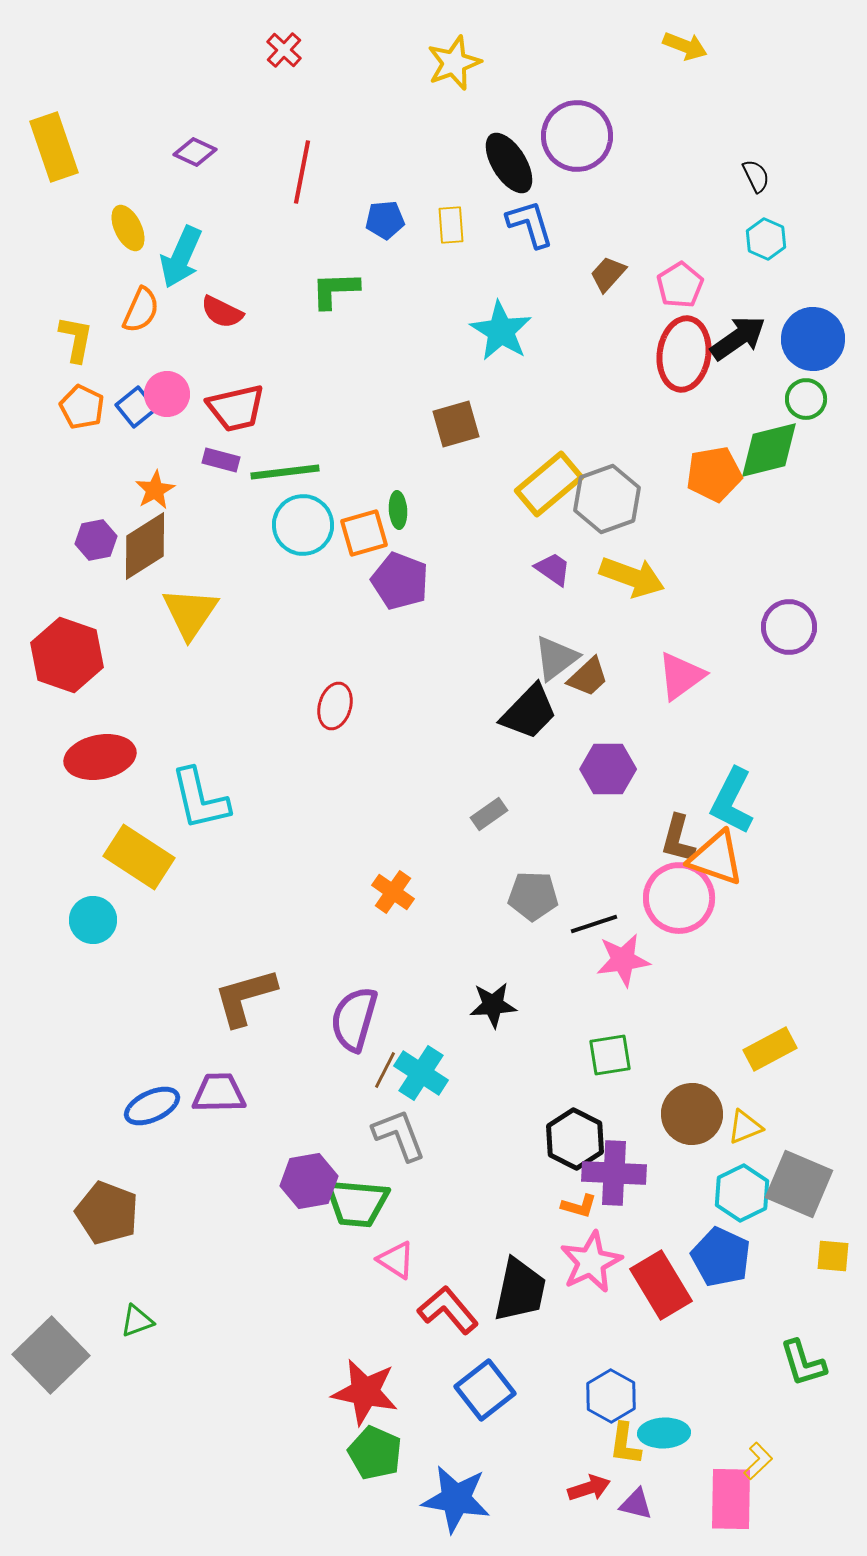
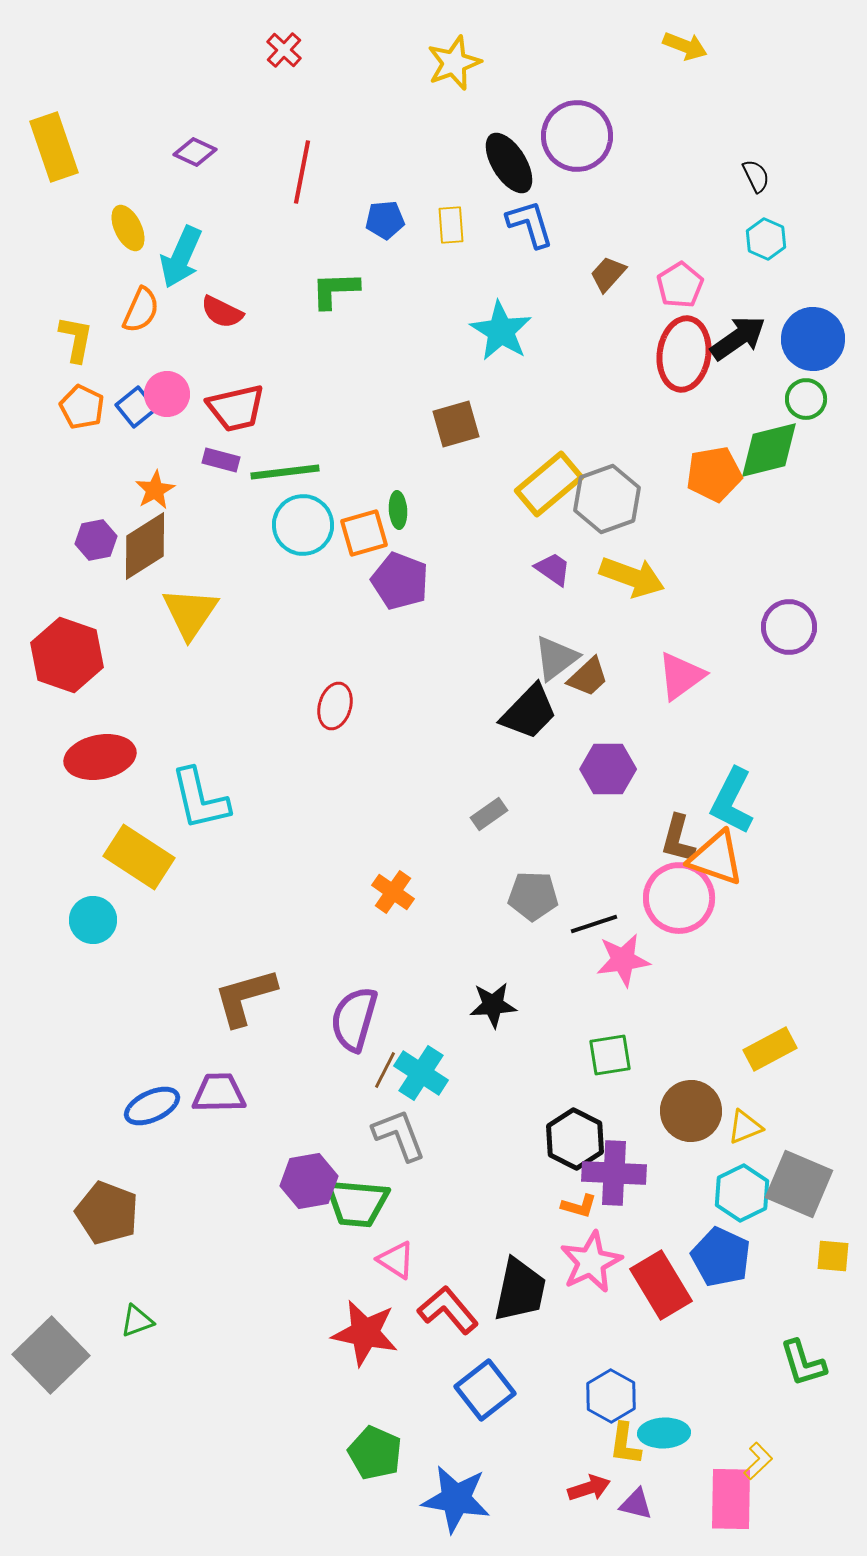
brown circle at (692, 1114): moved 1 px left, 3 px up
red star at (365, 1392): moved 59 px up
